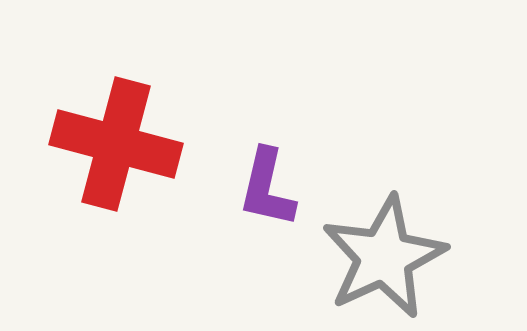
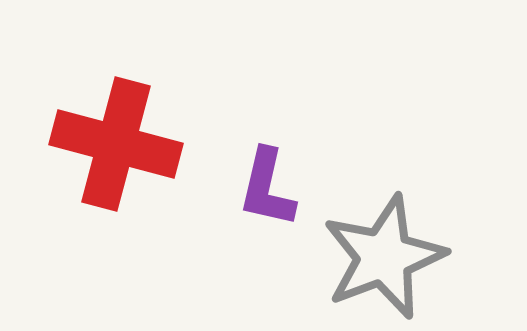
gray star: rotated 4 degrees clockwise
